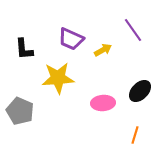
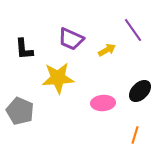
yellow arrow: moved 4 px right
